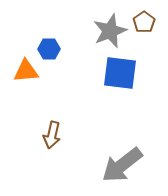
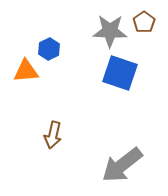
gray star: rotated 24 degrees clockwise
blue hexagon: rotated 25 degrees counterclockwise
blue square: rotated 12 degrees clockwise
brown arrow: moved 1 px right
